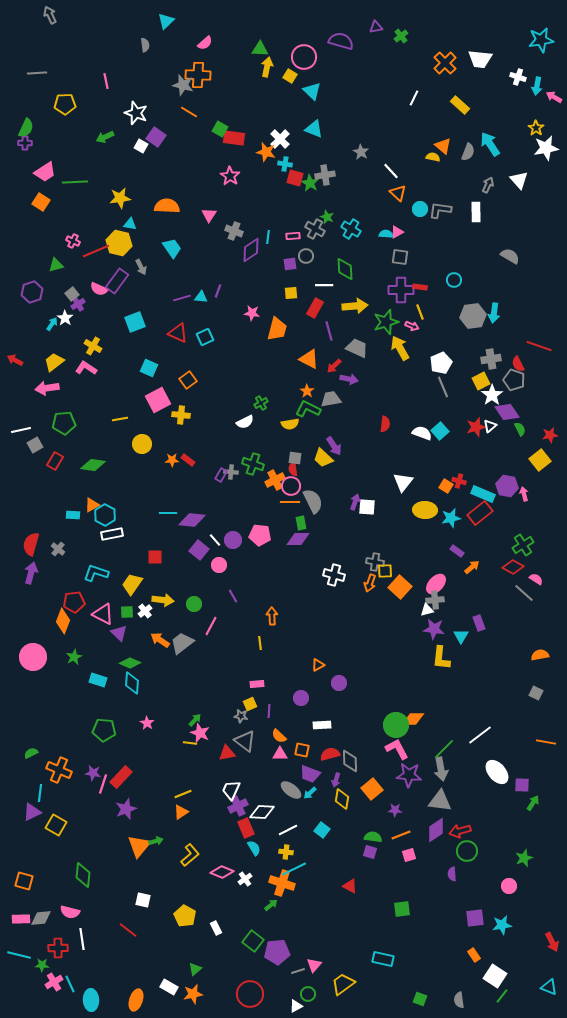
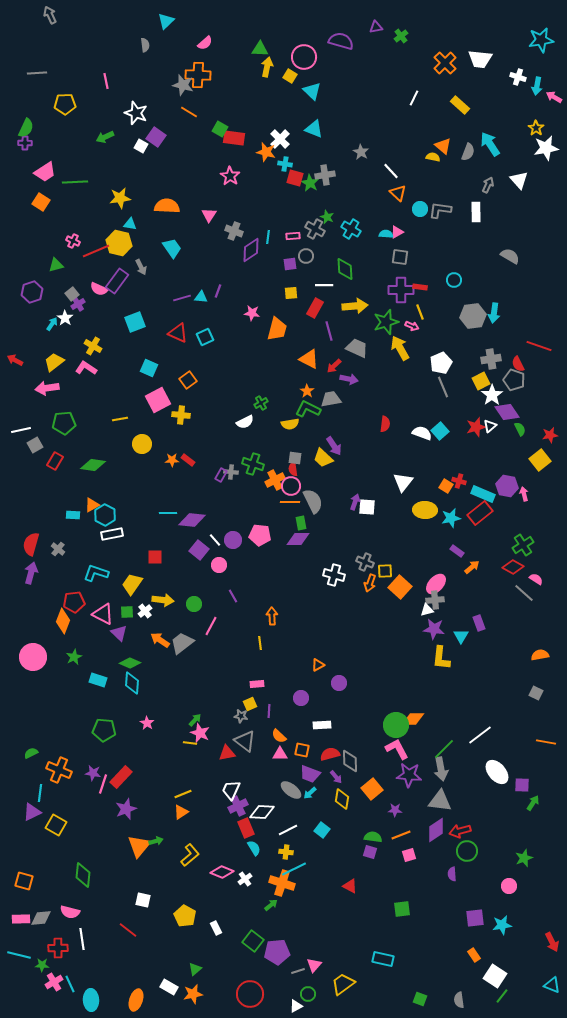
gray cross at (375, 562): moved 10 px left; rotated 12 degrees clockwise
purple arrow at (336, 780): moved 3 px up; rotated 56 degrees counterclockwise
cyan triangle at (549, 987): moved 3 px right, 2 px up
